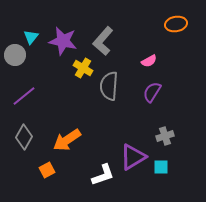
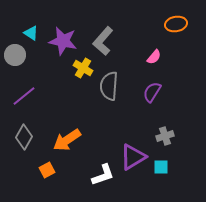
cyan triangle: moved 4 px up; rotated 35 degrees counterclockwise
pink semicircle: moved 5 px right, 4 px up; rotated 21 degrees counterclockwise
